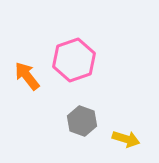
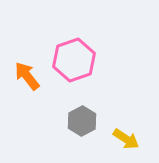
gray hexagon: rotated 12 degrees clockwise
yellow arrow: rotated 16 degrees clockwise
